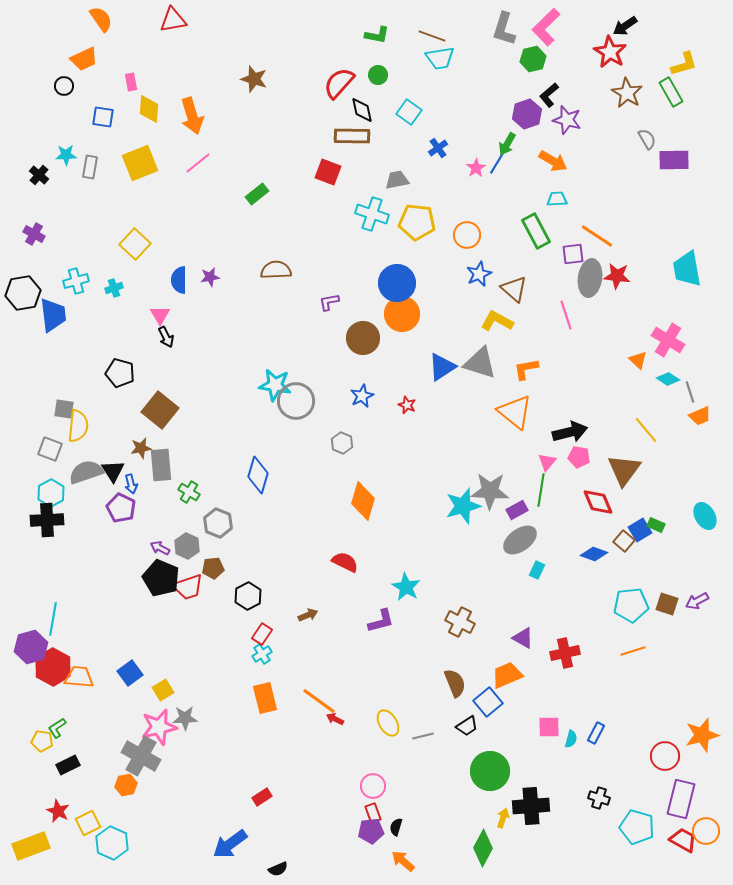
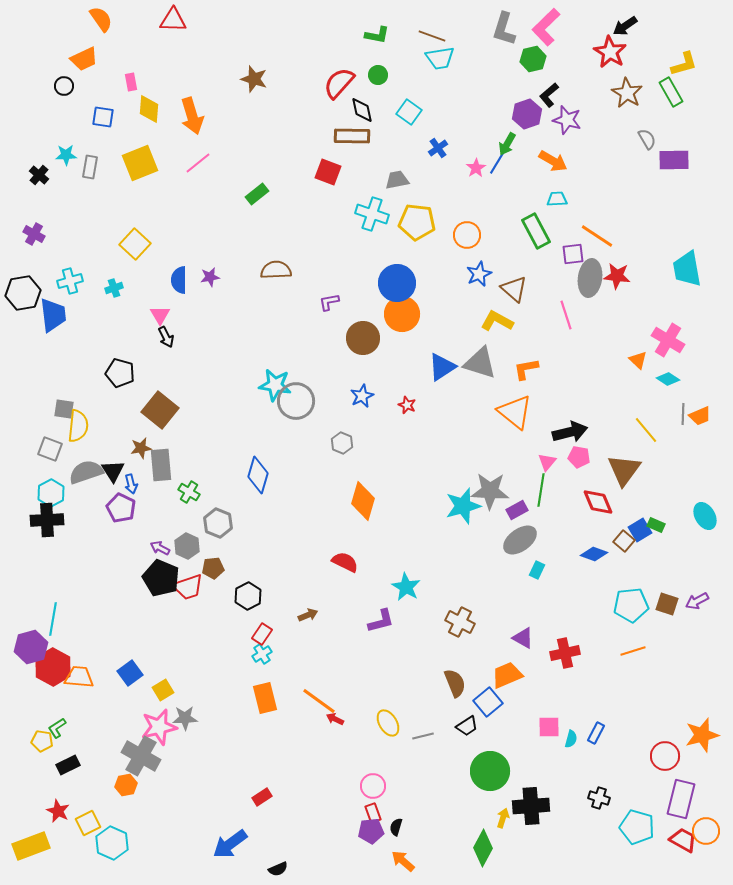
red triangle at (173, 20): rotated 12 degrees clockwise
cyan cross at (76, 281): moved 6 px left
gray line at (690, 392): moved 7 px left, 22 px down; rotated 20 degrees clockwise
